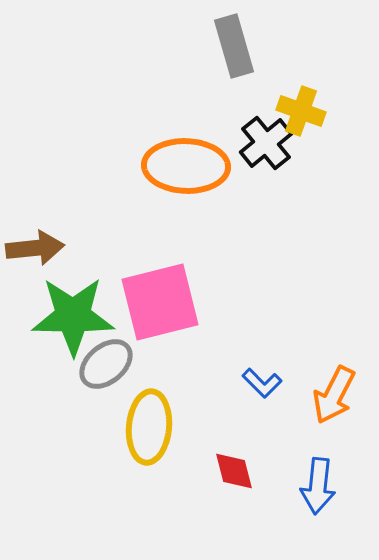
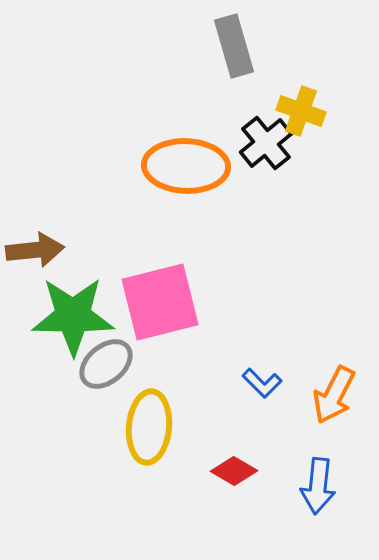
brown arrow: moved 2 px down
red diamond: rotated 45 degrees counterclockwise
